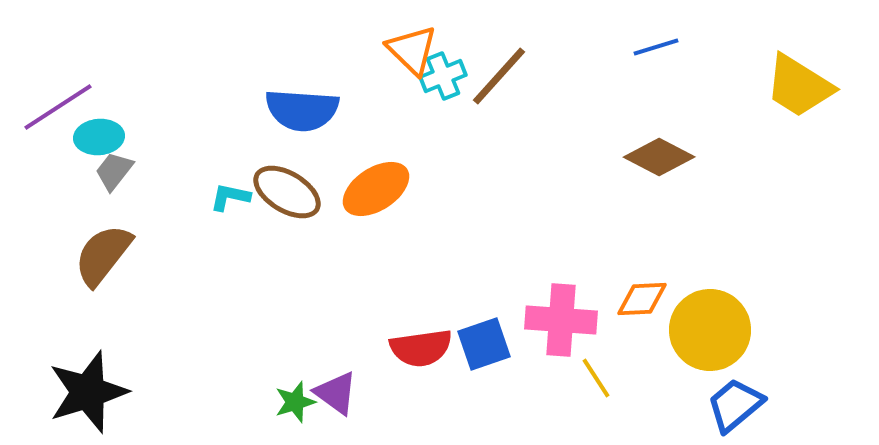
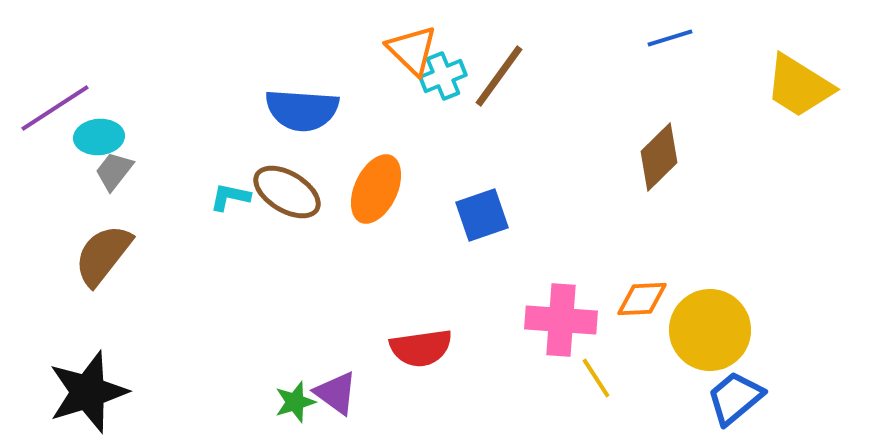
blue line: moved 14 px right, 9 px up
brown line: rotated 6 degrees counterclockwise
purple line: moved 3 px left, 1 px down
brown diamond: rotated 72 degrees counterclockwise
orange ellipse: rotated 32 degrees counterclockwise
blue square: moved 2 px left, 129 px up
blue trapezoid: moved 7 px up
